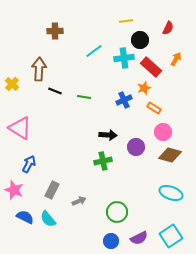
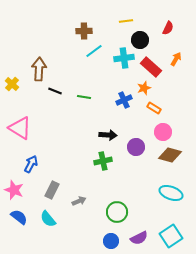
brown cross: moved 29 px right
blue arrow: moved 2 px right
blue semicircle: moved 6 px left; rotated 12 degrees clockwise
